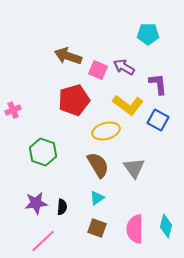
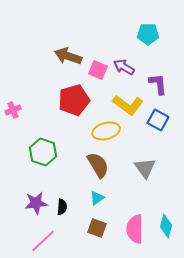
gray triangle: moved 11 px right
